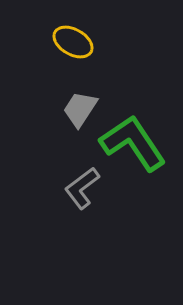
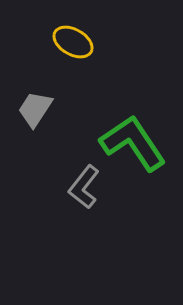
gray trapezoid: moved 45 px left
gray L-shape: moved 2 px right, 1 px up; rotated 15 degrees counterclockwise
